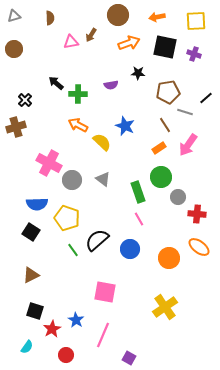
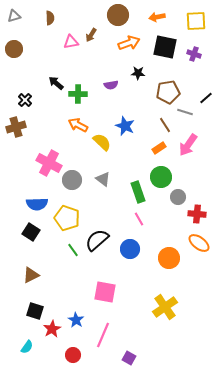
orange ellipse at (199, 247): moved 4 px up
red circle at (66, 355): moved 7 px right
